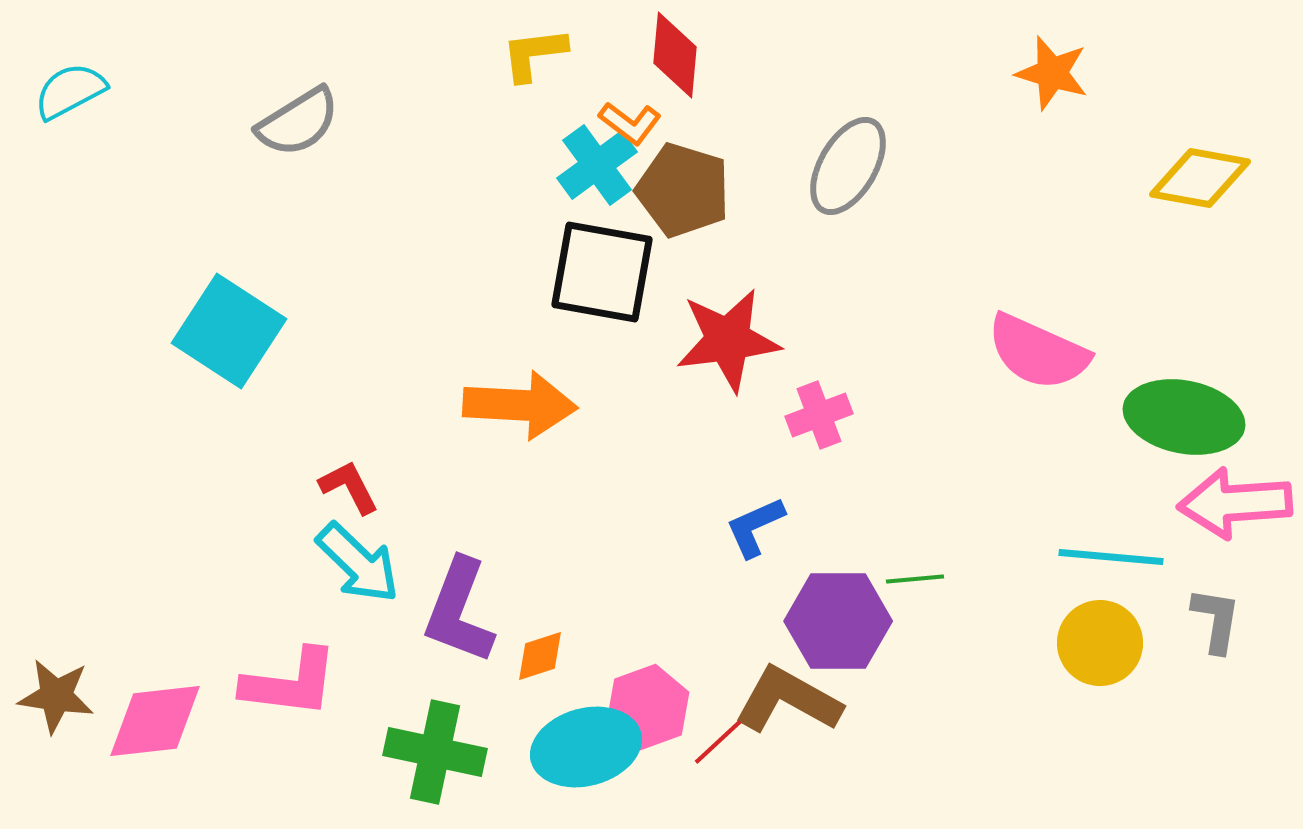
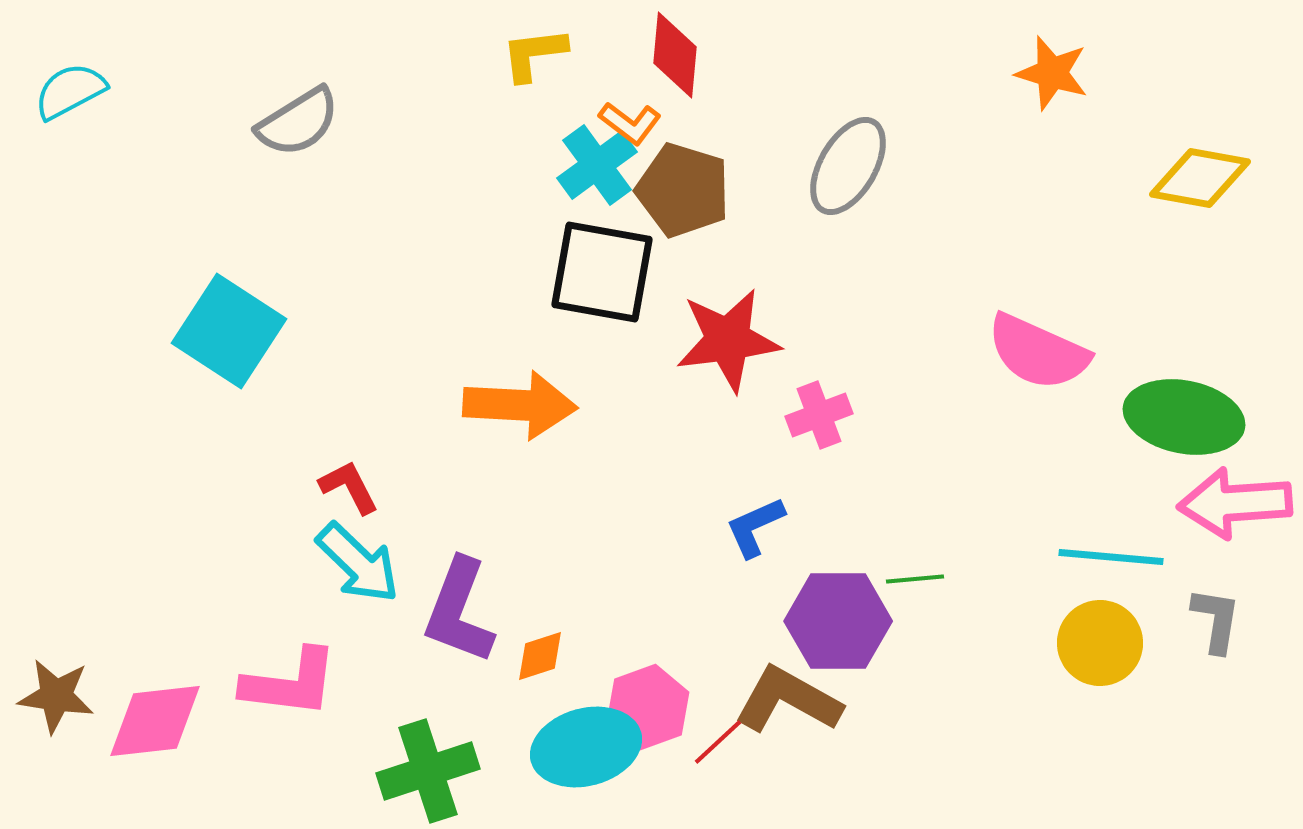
green cross: moved 7 px left, 19 px down; rotated 30 degrees counterclockwise
